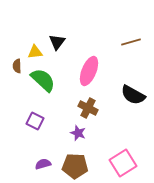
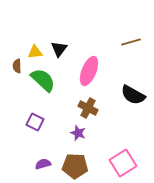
black triangle: moved 2 px right, 7 px down
purple square: moved 1 px down
